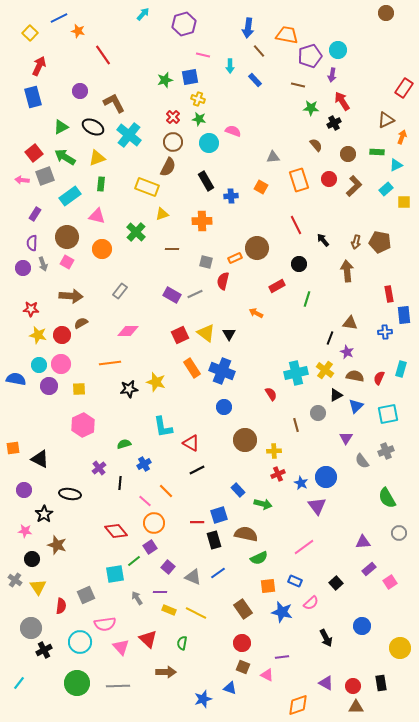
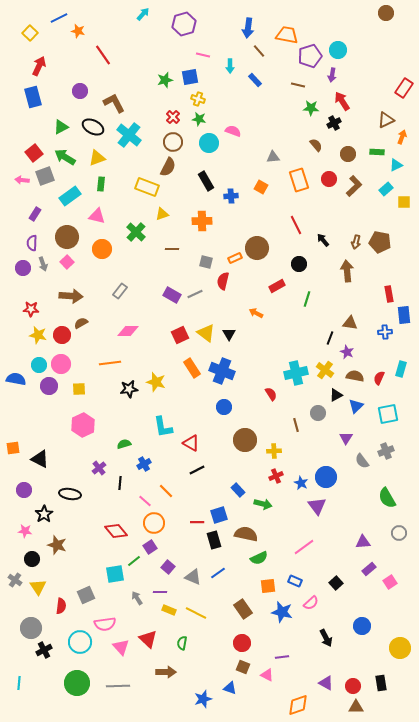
pink square at (67, 262): rotated 16 degrees clockwise
red cross at (278, 474): moved 2 px left, 2 px down
cyan line at (19, 683): rotated 32 degrees counterclockwise
